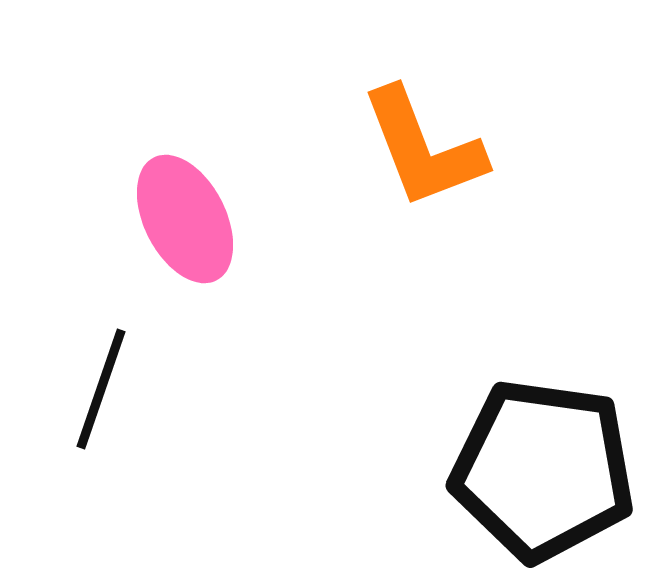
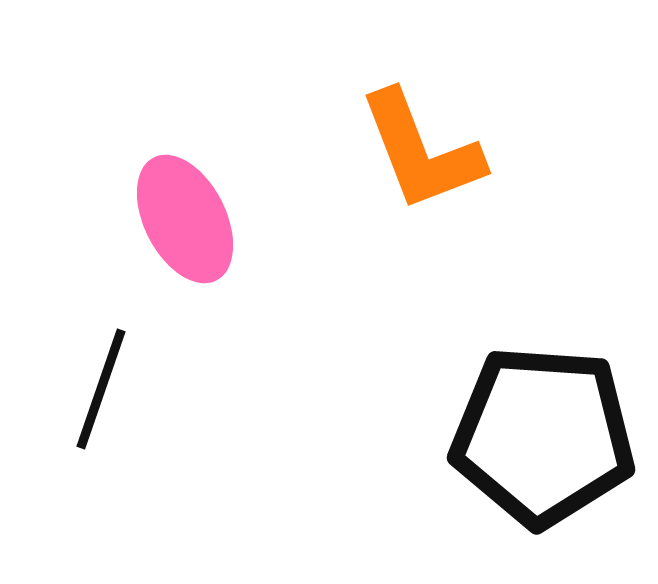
orange L-shape: moved 2 px left, 3 px down
black pentagon: moved 34 px up; rotated 4 degrees counterclockwise
